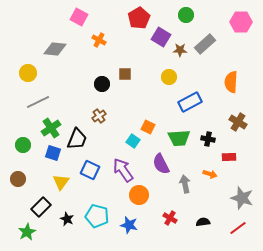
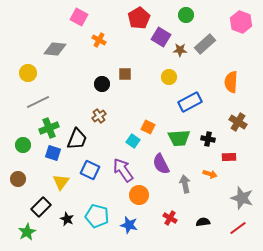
pink hexagon at (241, 22): rotated 20 degrees clockwise
green cross at (51, 128): moved 2 px left; rotated 12 degrees clockwise
